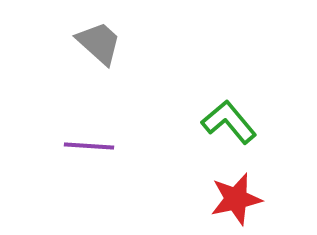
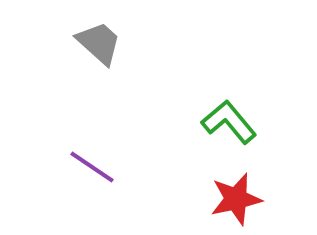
purple line: moved 3 px right, 21 px down; rotated 30 degrees clockwise
